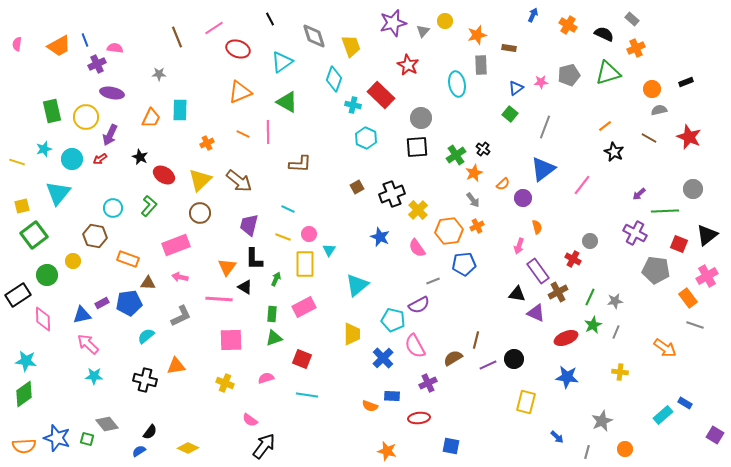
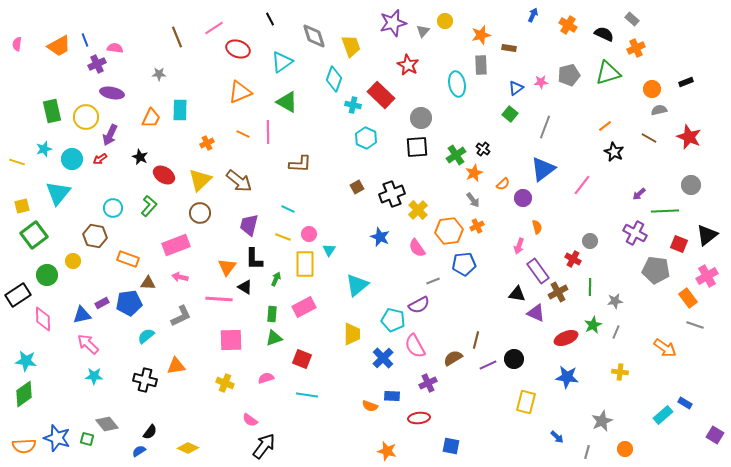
orange star at (477, 35): moved 4 px right
gray circle at (693, 189): moved 2 px left, 4 px up
green line at (590, 297): moved 10 px up; rotated 24 degrees counterclockwise
